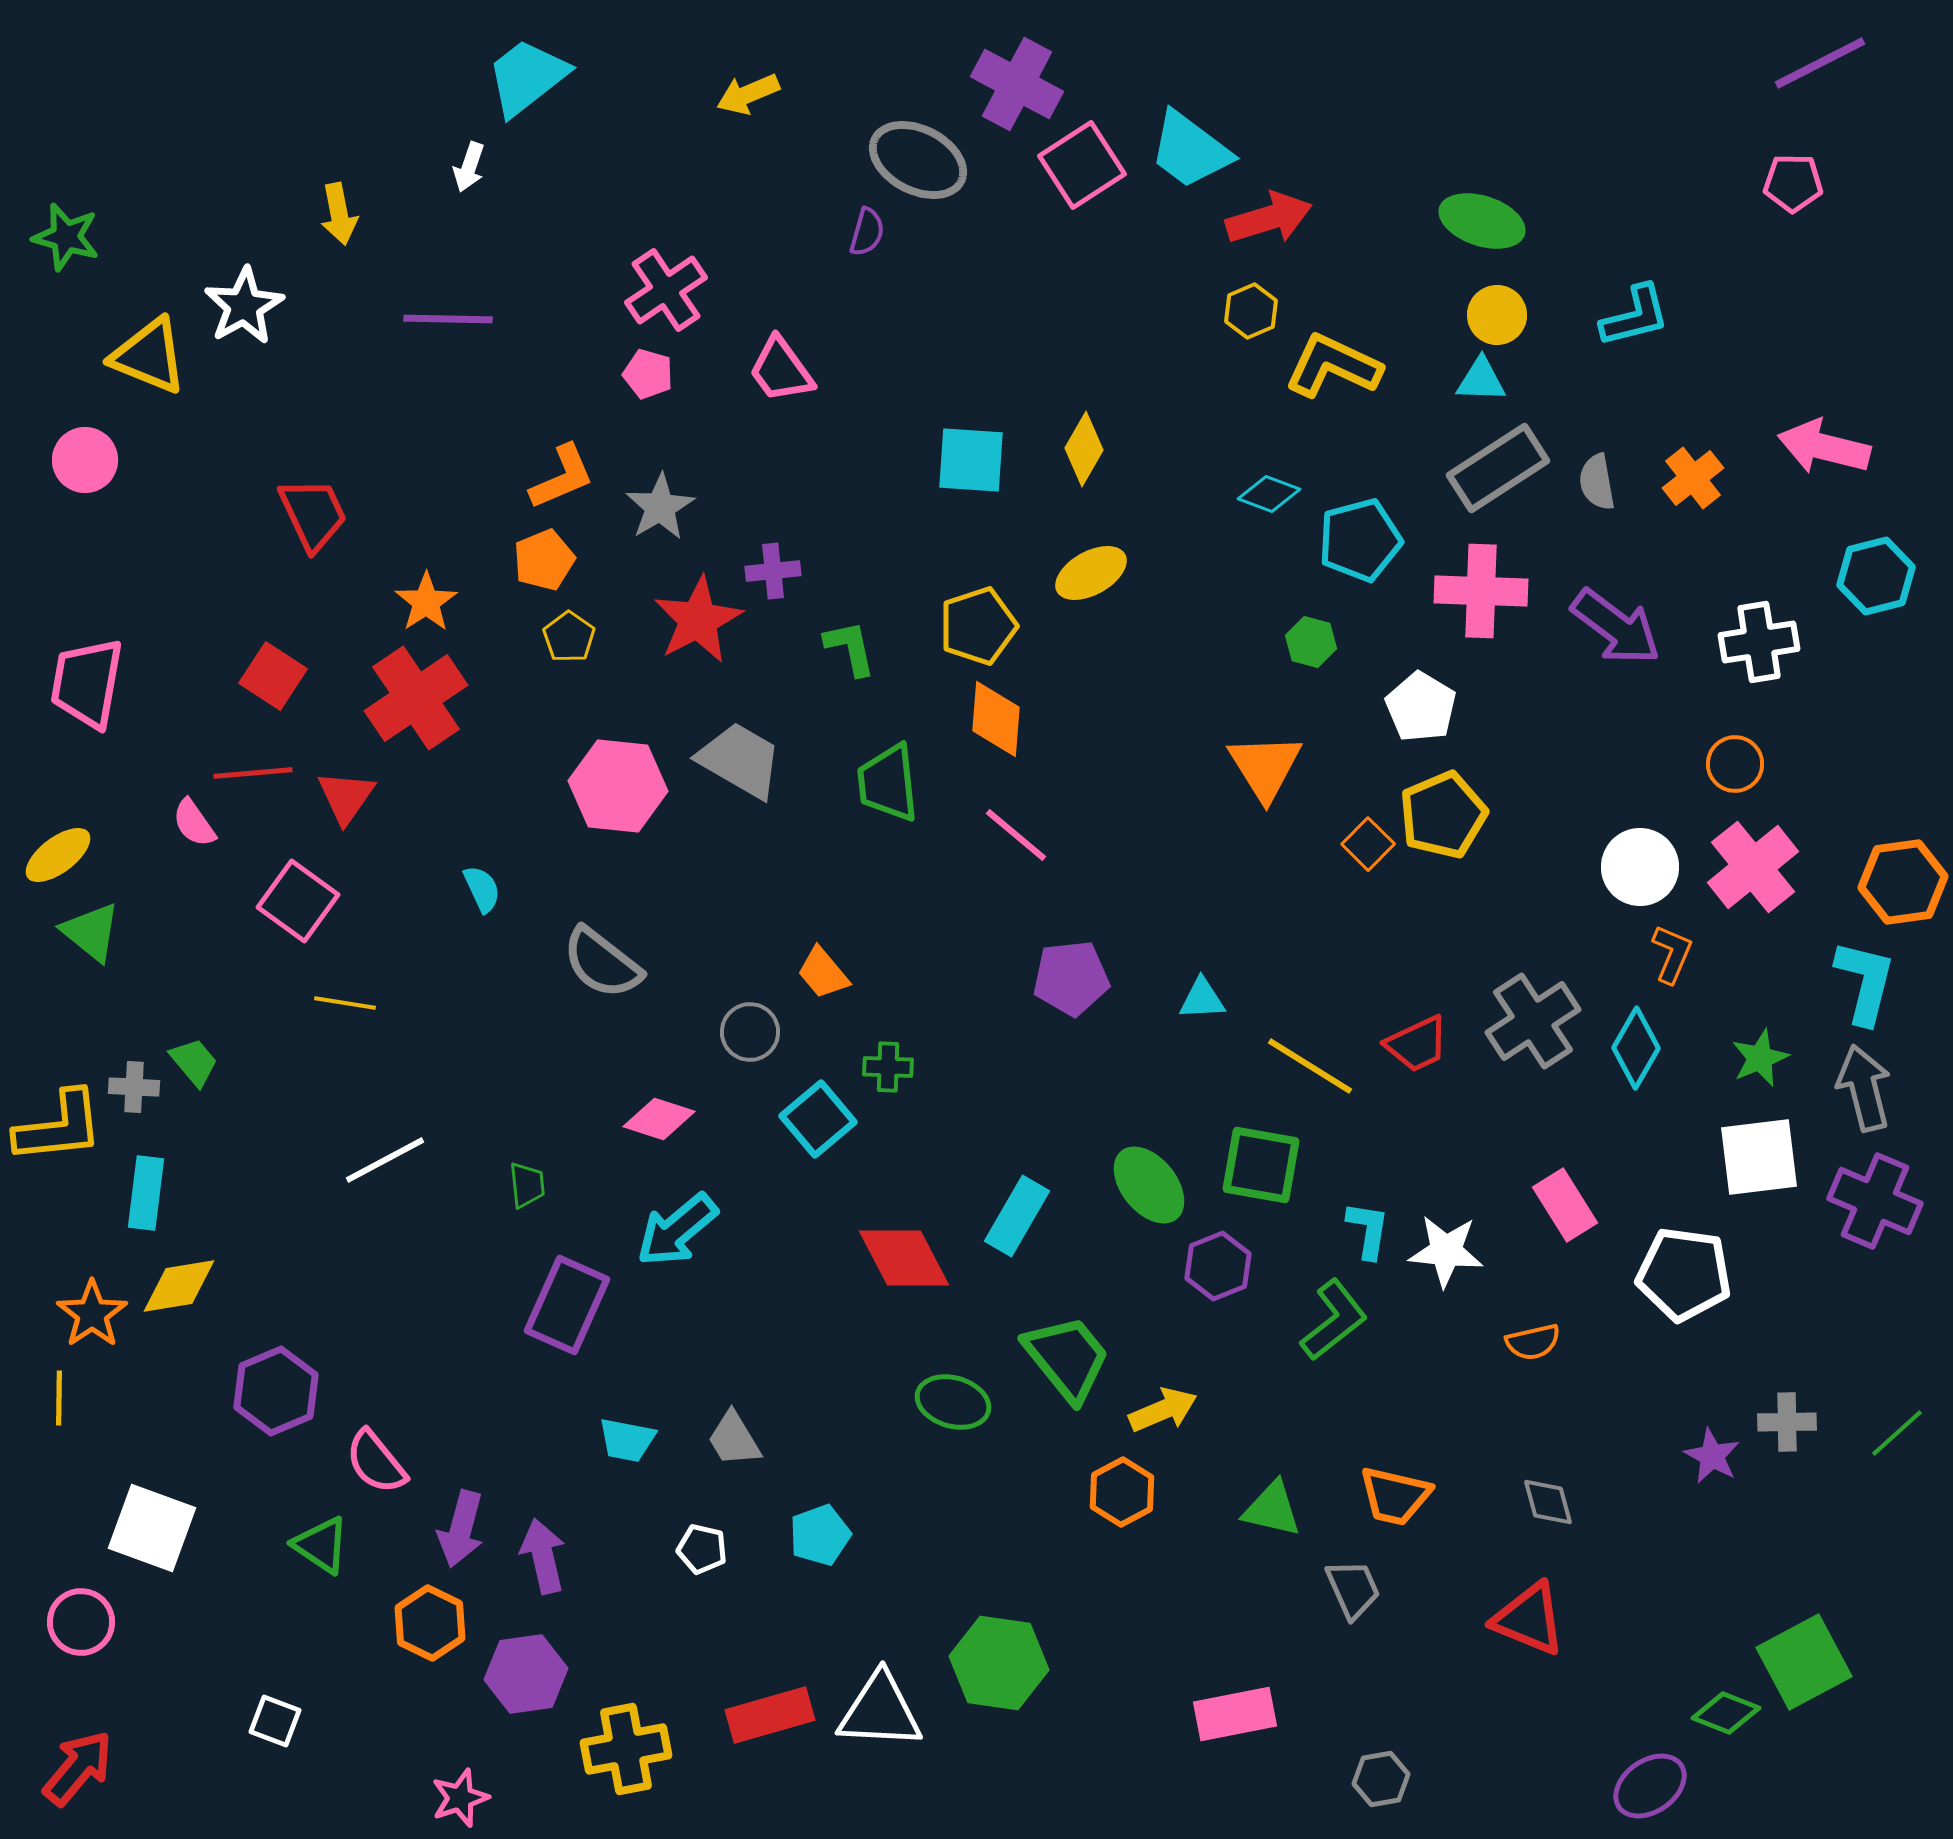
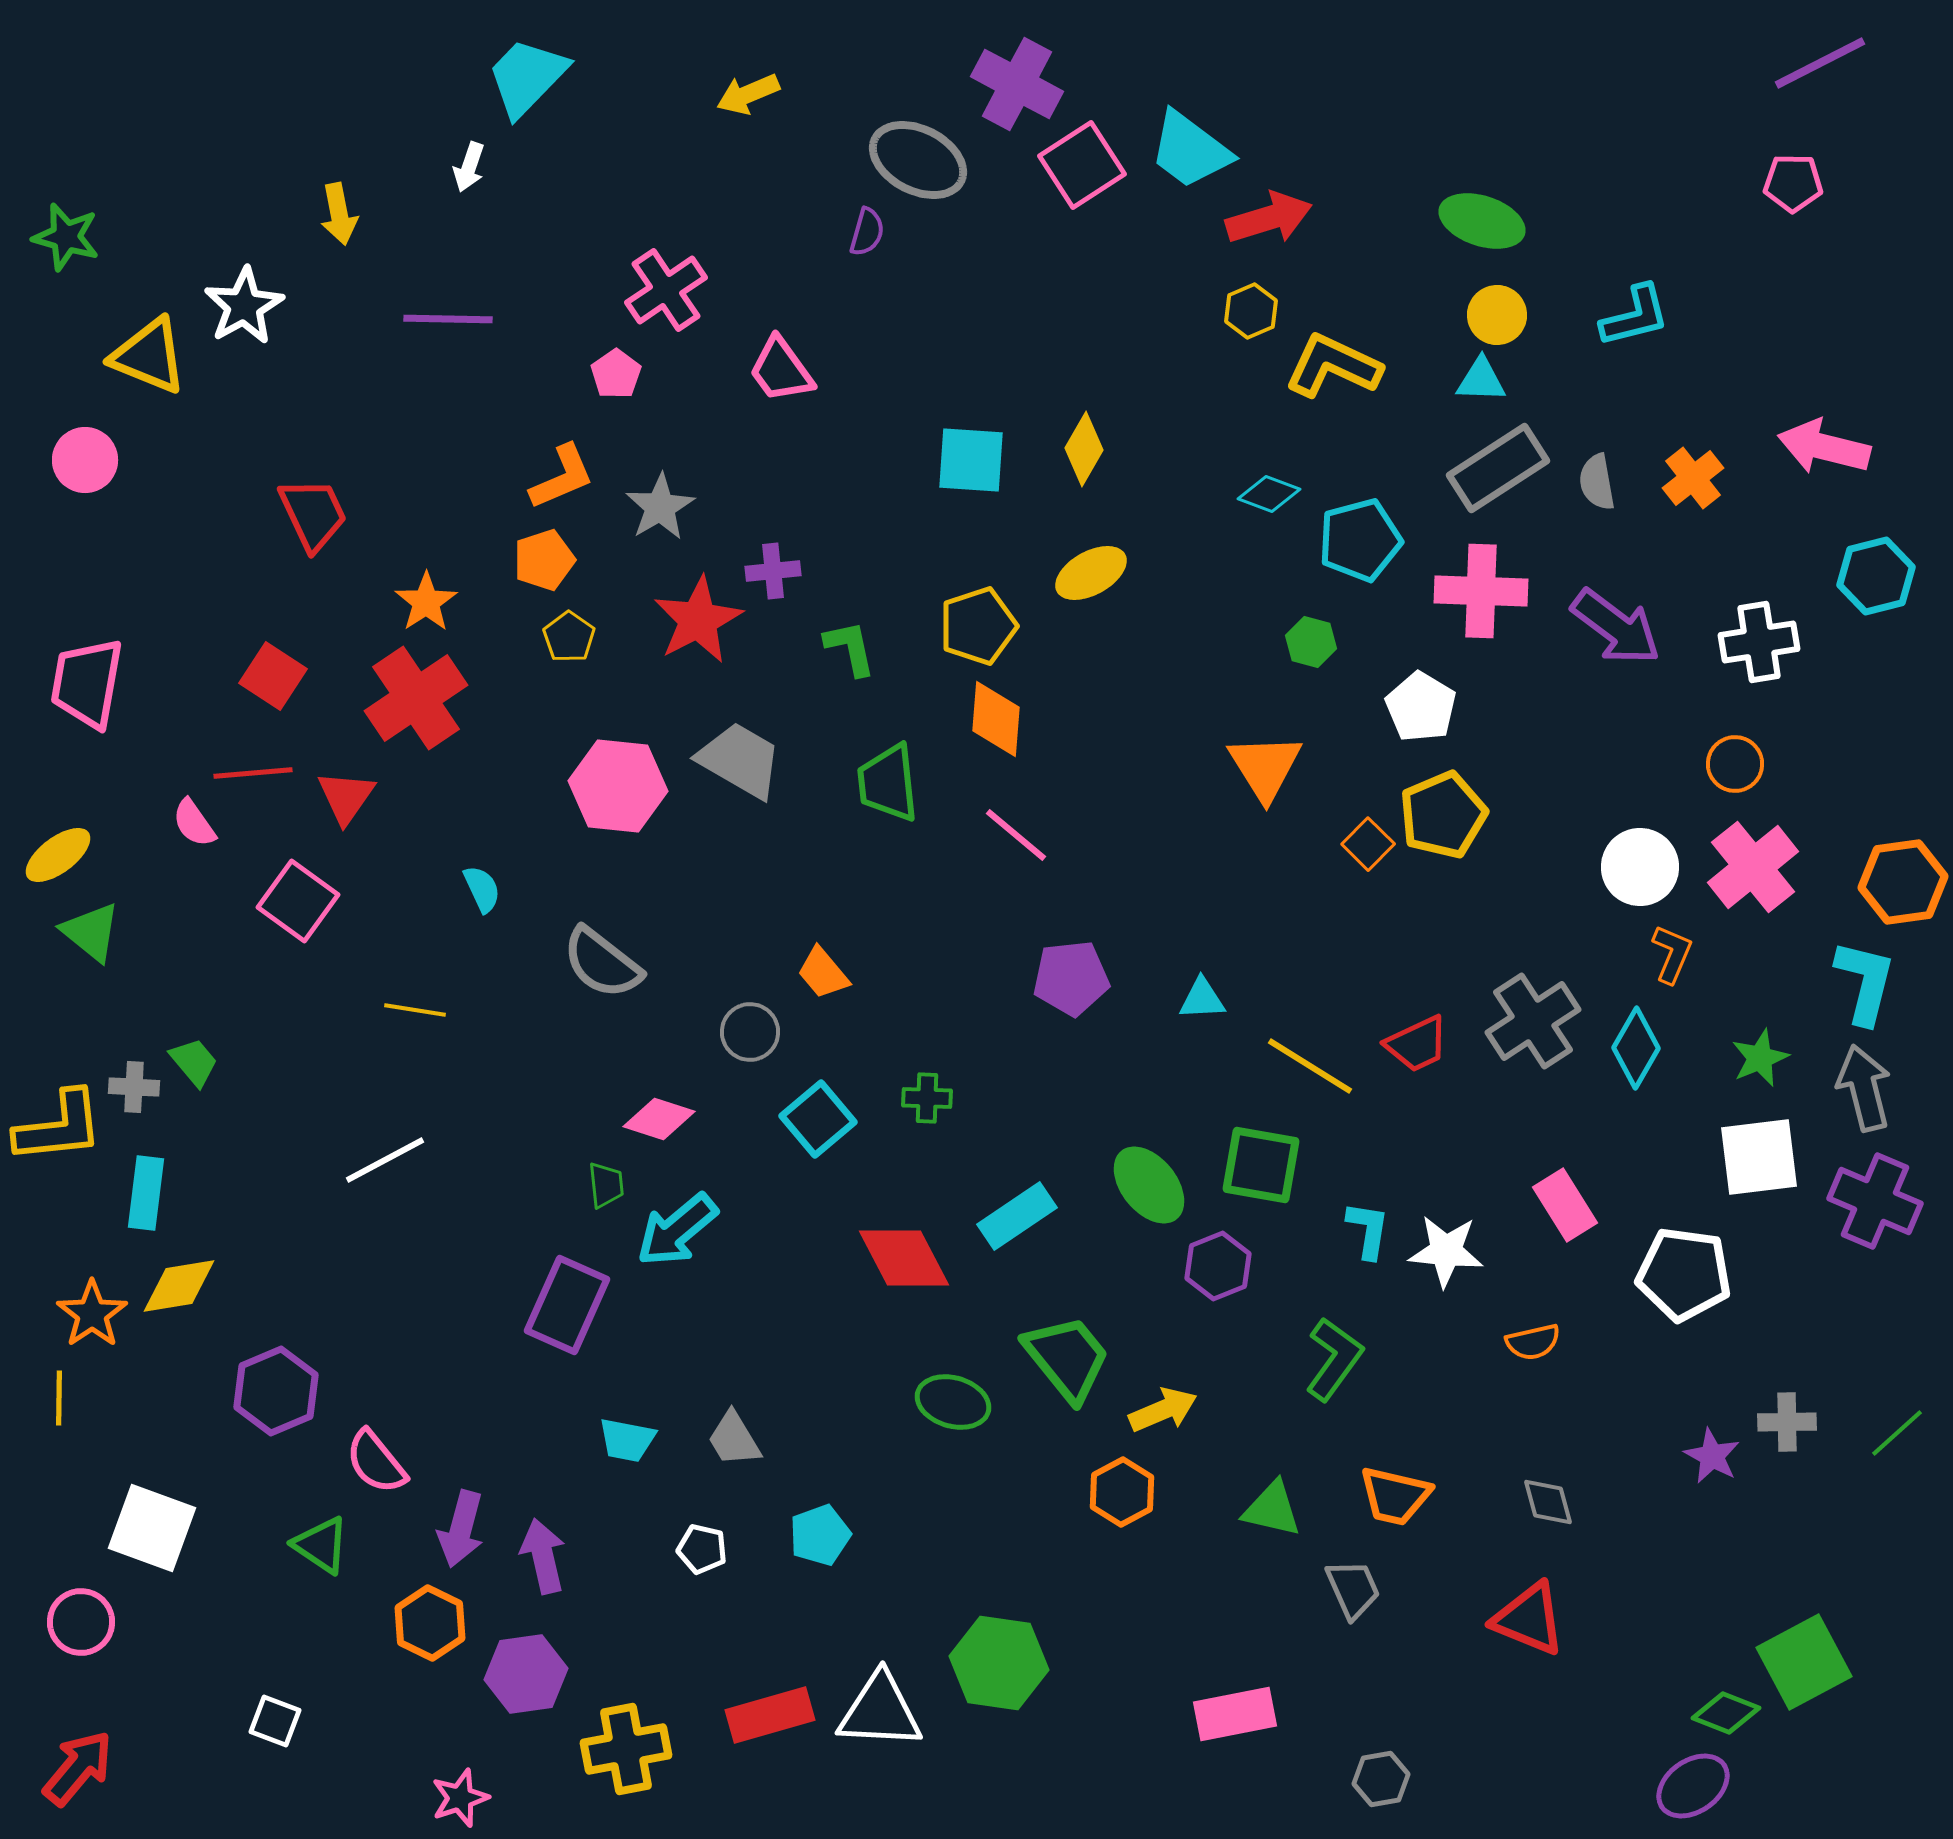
cyan trapezoid at (527, 77): rotated 8 degrees counterclockwise
pink pentagon at (648, 374): moved 32 px left; rotated 21 degrees clockwise
orange pentagon at (544, 560): rotated 4 degrees clockwise
yellow line at (345, 1003): moved 70 px right, 7 px down
green cross at (888, 1067): moved 39 px right, 31 px down
green trapezoid at (527, 1185): moved 79 px right
cyan rectangle at (1017, 1216): rotated 26 degrees clockwise
green L-shape at (1334, 1320): moved 39 px down; rotated 16 degrees counterclockwise
purple ellipse at (1650, 1786): moved 43 px right
